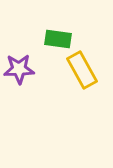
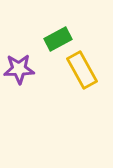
green rectangle: rotated 36 degrees counterclockwise
